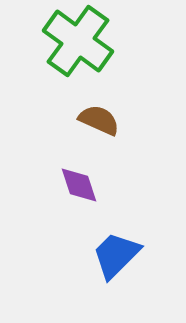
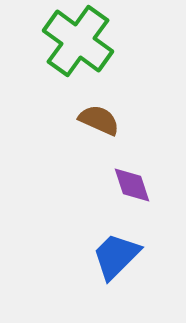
purple diamond: moved 53 px right
blue trapezoid: moved 1 px down
